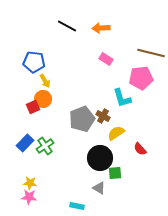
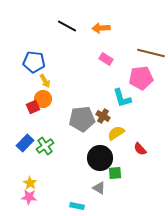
gray pentagon: rotated 15 degrees clockwise
yellow star: rotated 24 degrees clockwise
